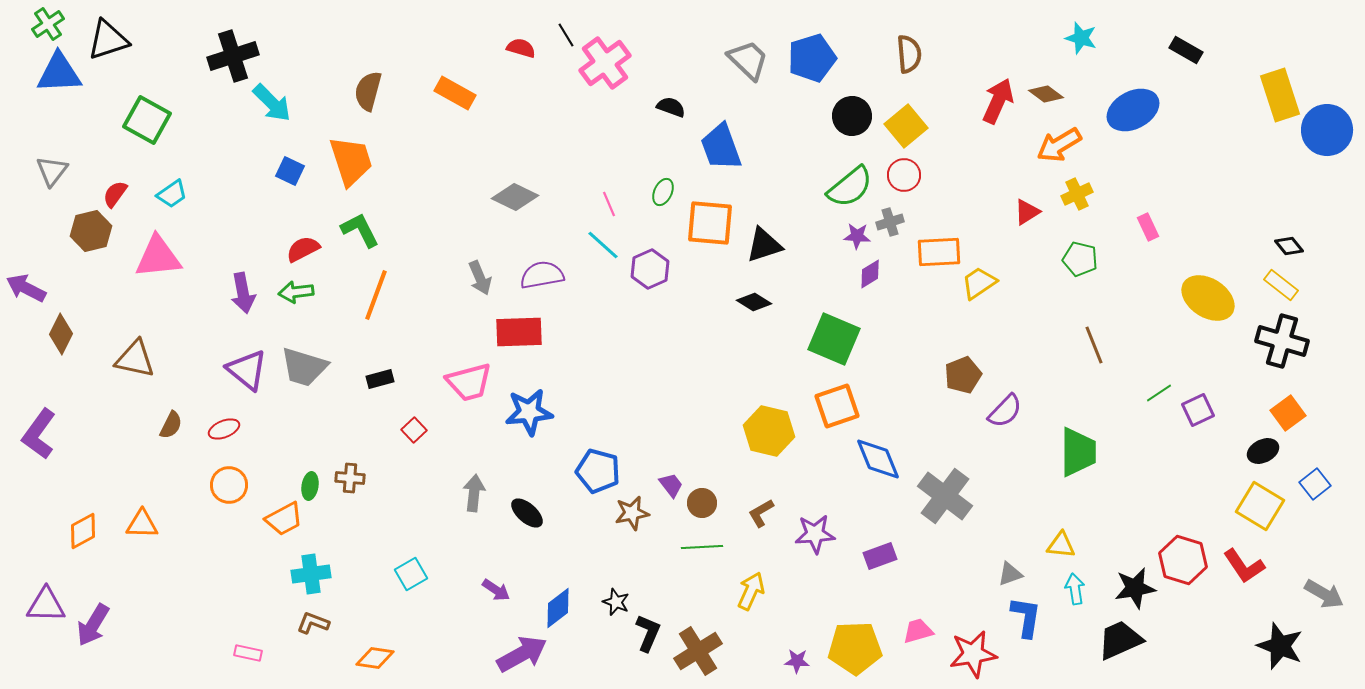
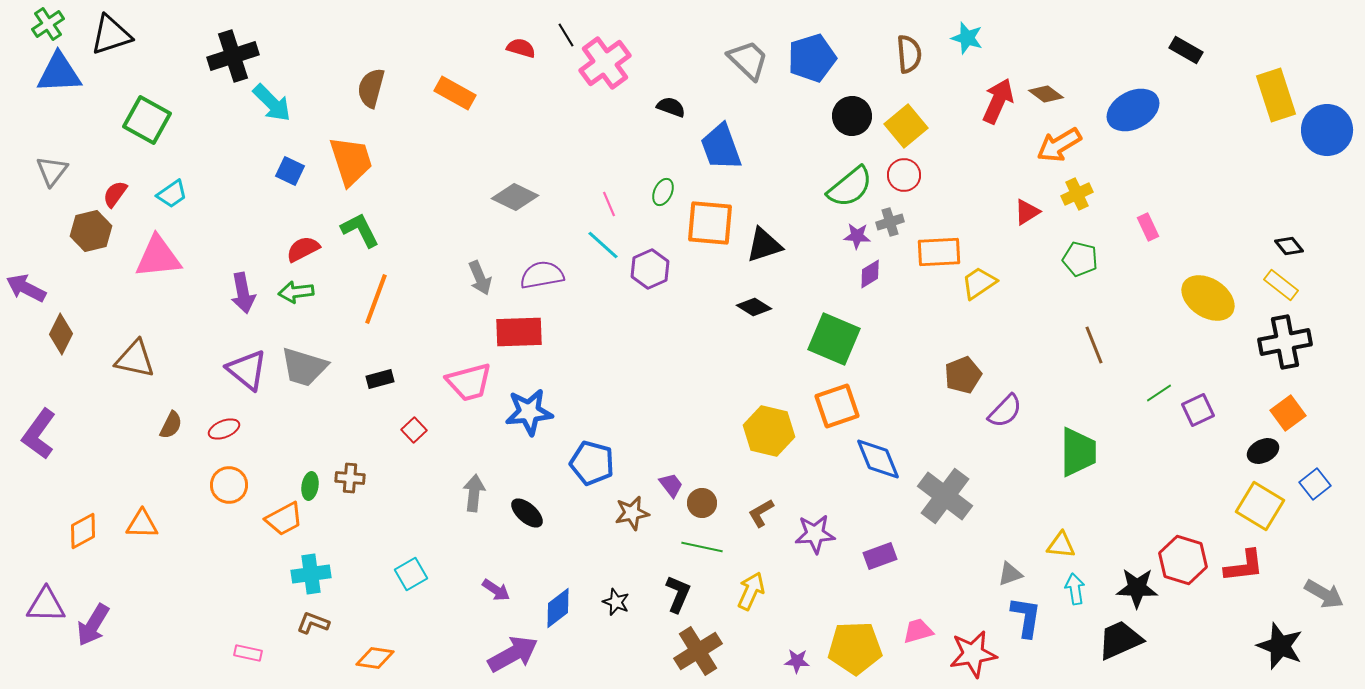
cyan star at (1081, 38): moved 114 px left
black triangle at (108, 40): moved 3 px right, 5 px up
brown semicircle at (368, 91): moved 3 px right, 3 px up
yellow rectangle at (1280, 95): moved 4 px left
orange line at (376, 295): moved 4 px down
black diamond at (754, 302): moved 5 px down
black cross at (1282, 341): moved 3 px right, 1 px down; rotated 27 degrees counterclockwise
blue pentagon at (598, 471): moved 6 px left, 8 px up
green line at (702, 547): rotated 15 degrees clockwise
red L-shape at (1244, 566): rotated 63 degrees counterclockwise
black star at (1135, 588): moved 2 px right; rotated 12 degrees clockwise
black L-shape at (648, 633): moved 30 px right, 39 px up
purple arrow at (522, 654): moved 9 px left
